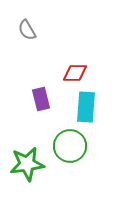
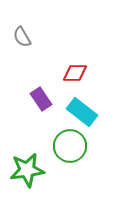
gray semicircle: moved 5 px left, 7 px down
purple rectangle: rotated 20 degrees counterclockwise
cyan rectangle: moved 4 px left, 5 px down; rotated 56 degrees counterclockwise
green star: moved 6 px down
